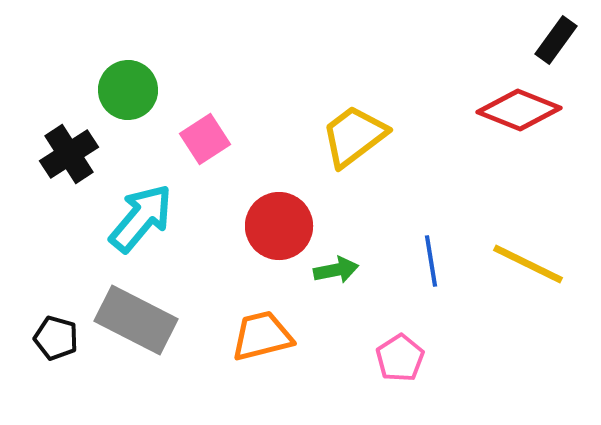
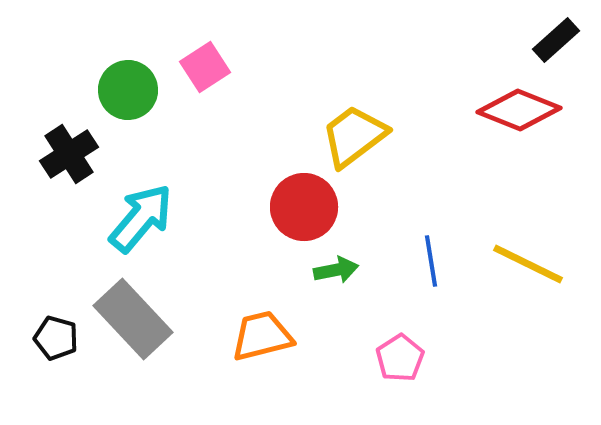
black rectangle: rotated 12 degrees clockwise
pink square: moved 72 px up
red circle: moved 25 px right, 19 px up
gray rectangle: moved 3 px left, 1 px up; rotated 20 degrees clockwise
